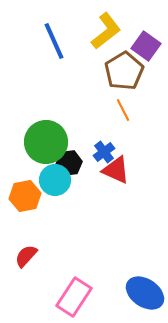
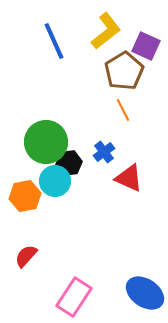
purple square: rotated 12 degrees counterclockwise
red triangle: moved 13 px right, 8 px down
cyan circle: moved 1 px down
